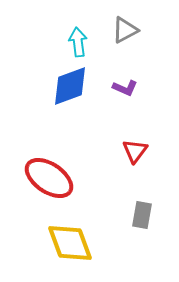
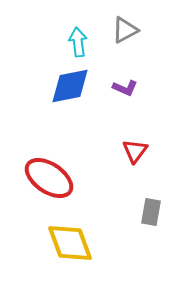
blue diamond: rotated 9 degrees clockwise
gray rectangle: moved 9 px right, 3 px up
